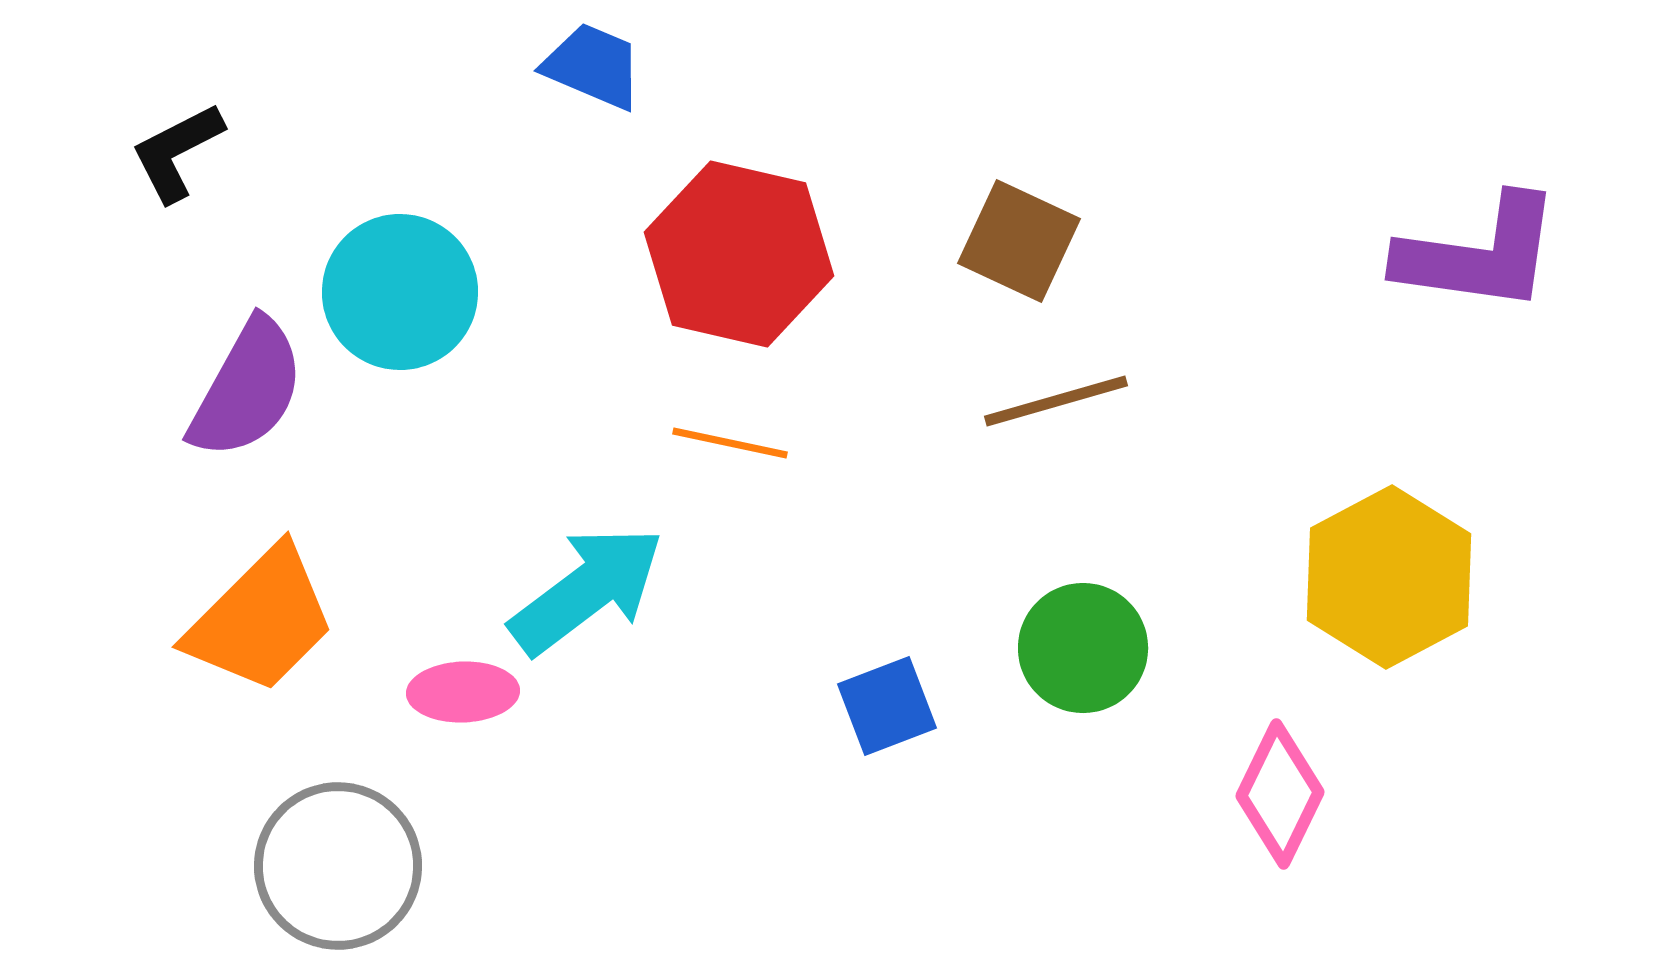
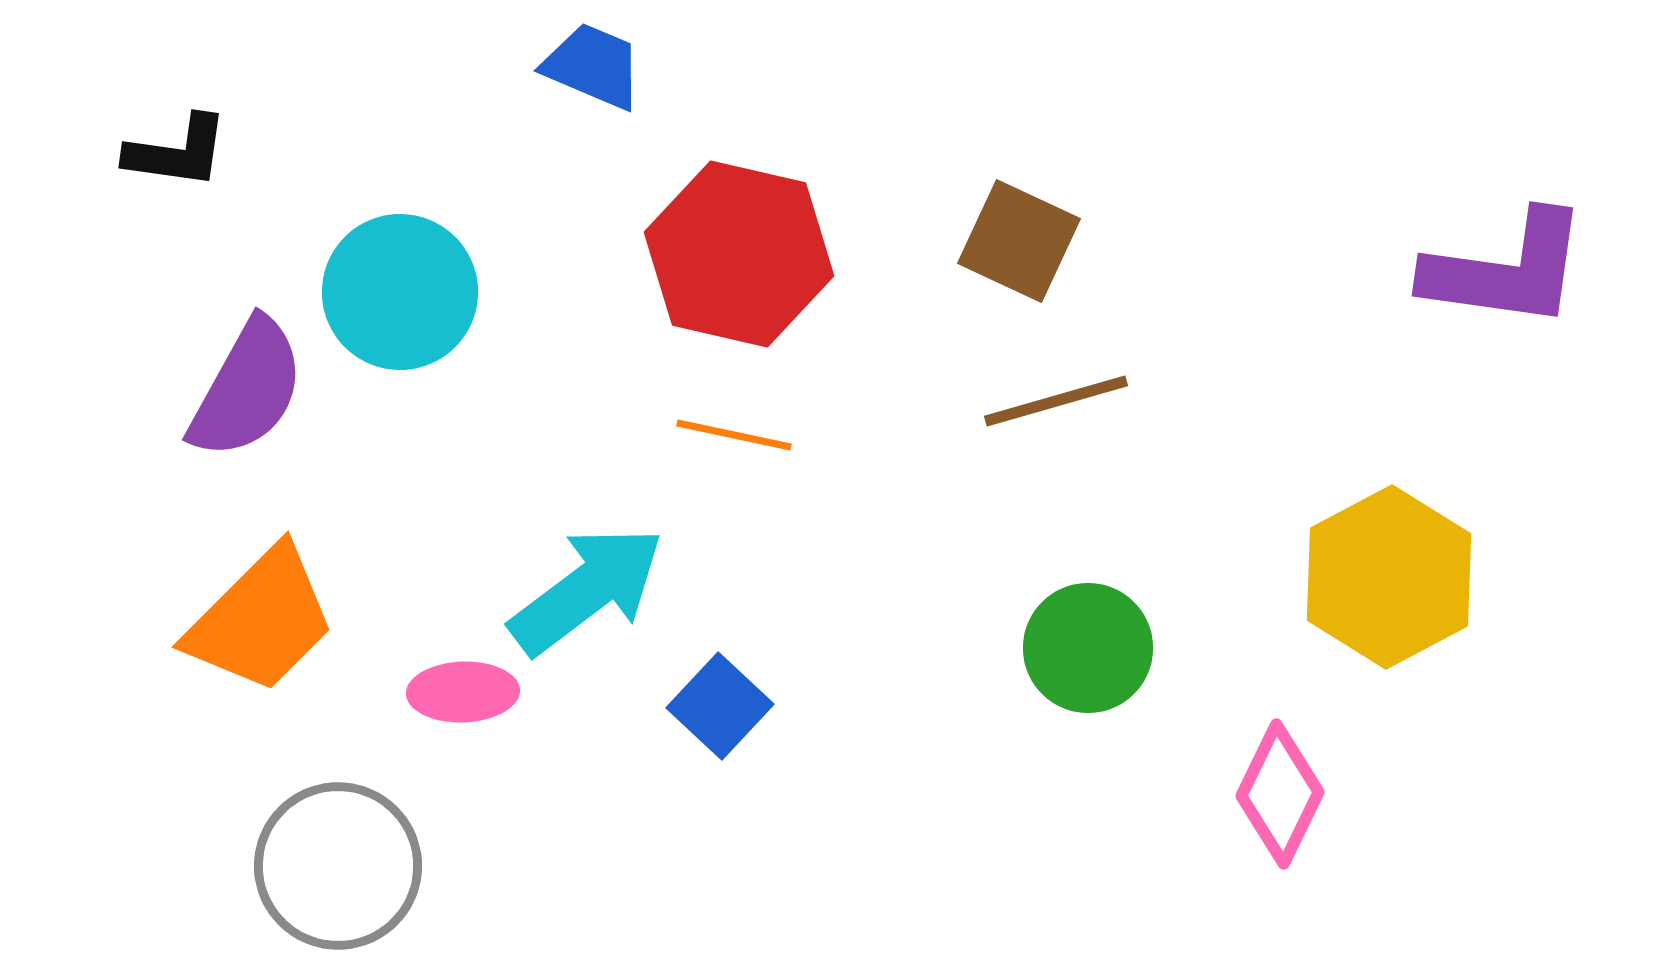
black L-shape: rotated 145 degrees counterclockwise
purple L-shape: moved 27 px right, 16 px down
orange line: moved 4 px right, 8 px up
green circle: moved 5 px right
blue square: moved 167 px left; rotated 26 degrees counterclockwise
